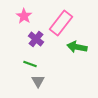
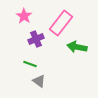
purple cross: rotated 28 degrees clockwise
gray triangle: moved 1 px right; rotated 24 degrees counterclockwise
